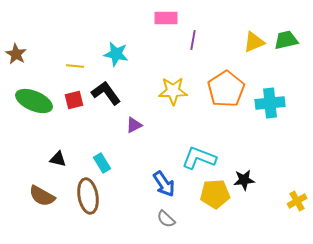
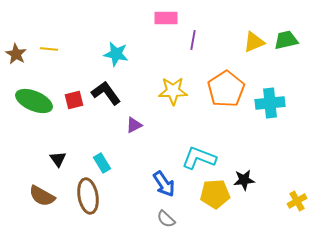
yellow line: moved 26 px left, 17 px up
black triangle: rotated 42 degrees clockwise
